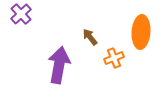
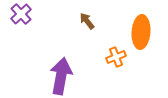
brown arrow: moved 3 px left, 16 px up
orange cross: moved 2 px right, 1 px up
purple arrow: moved 2 px right, 11 px down
